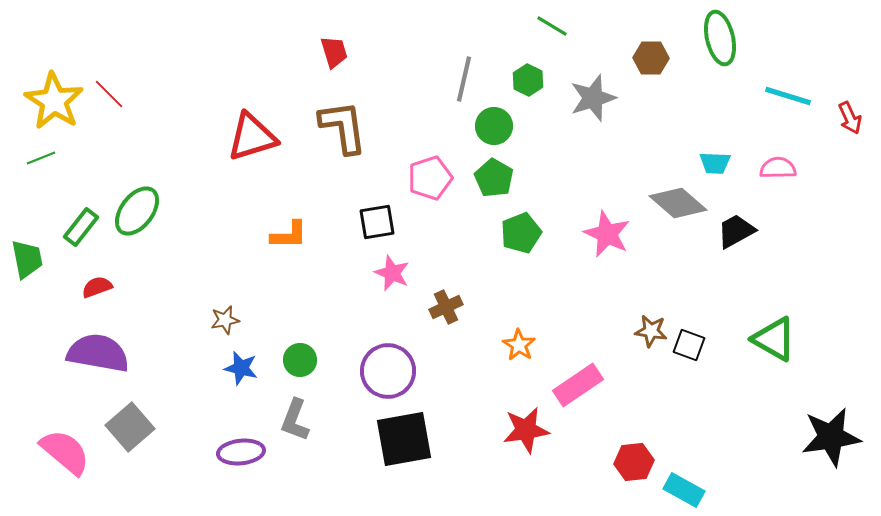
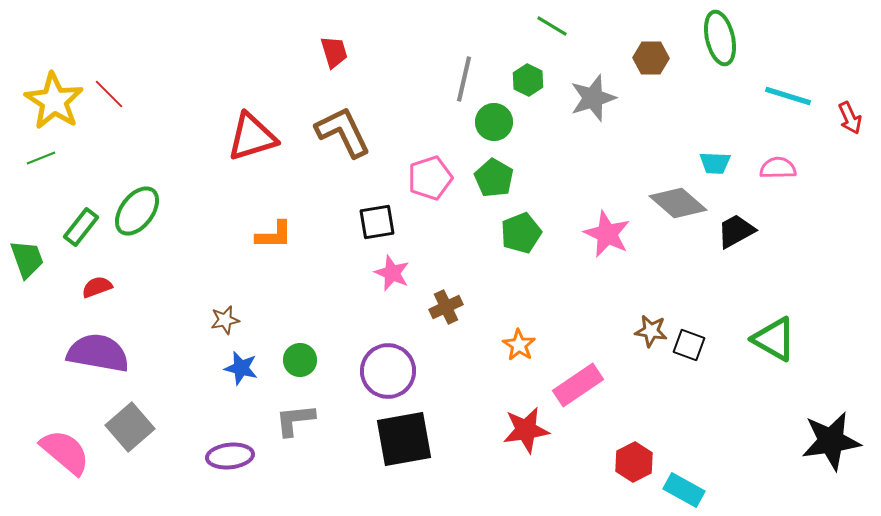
green circle at (494, 126): moved 4 px up
brown L-shape at (343, 127): moved 5 px down; rotated 18 degrees counterclockwise
orange L-shape at (289, 235): moved 15 px left
green trapezoid at (27, 259): rotated 9 degrees counterclockwise
gray L-shape at (295, 420): rotated 63 degrees clockwise
black star at (831, 437): moved 4 px down
purple ellipse at (241, 452): moved 11 px left, 4 px down
red hexagon at (634, 462): rotated 21 degrees counterclockwise
